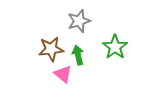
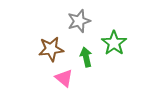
green star: moved 1 px left, 4 px up
green arrow: moved 8 px right, 2 px down
pink triangle: moved 1 px right, 4 px down
